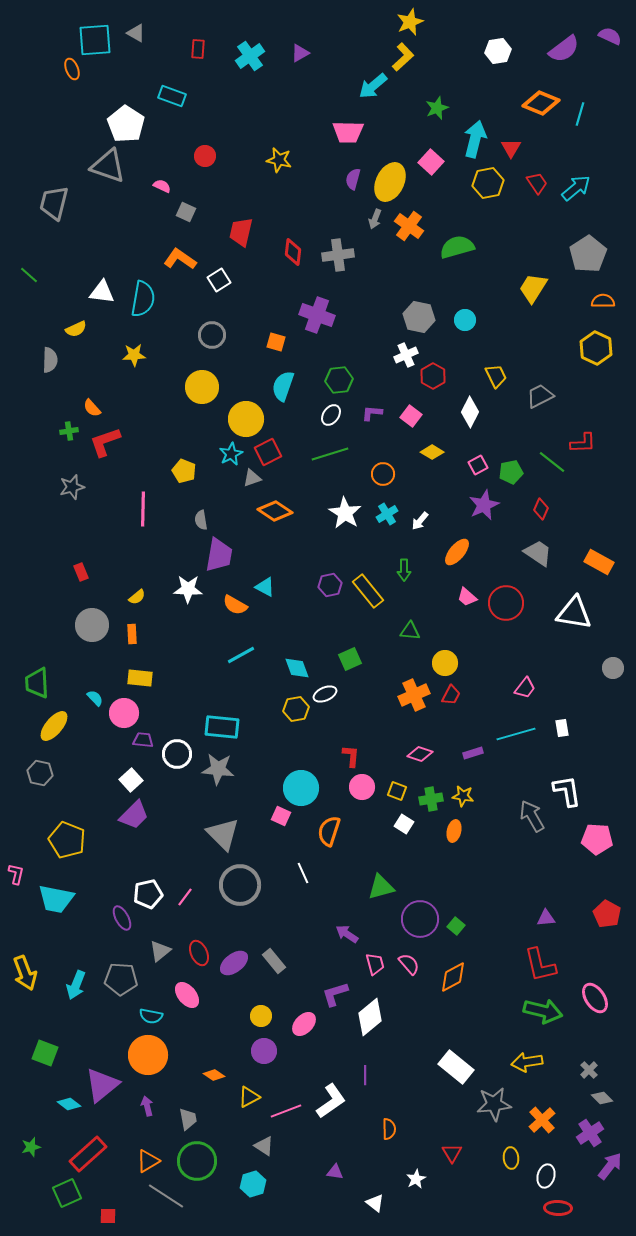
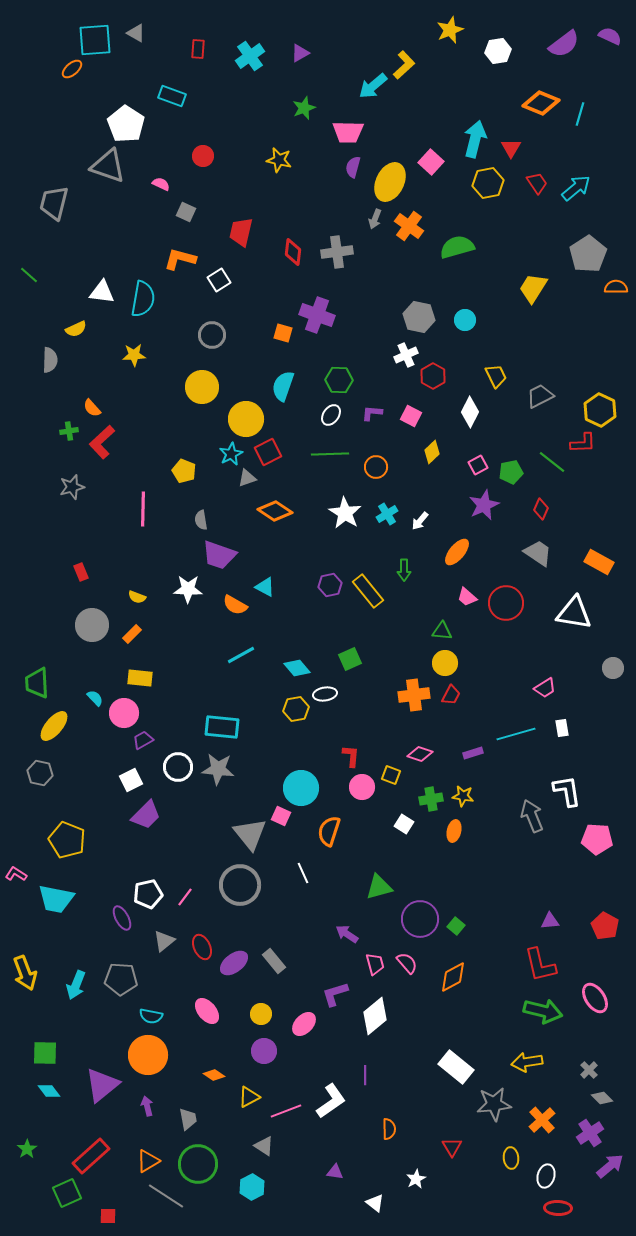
yellow star at (410, 22): moved 40 px right, 8 px down
purple semicircle at (564, 49): moved 5 px up
yellow L-shape at (403, 57): moved 1 px right, 8 px down
orange ellipse at (72, 69): rotated 70 degrees clockwise
green star at (437, 108): moved 133 px left
red circle at (205, 156): moved 2 px left
purple semicircle at (353, 179): moved 12 px up
pink semicircle at (162, 186): moved 1 px left, 2 px up
gray cross at (338, 255): moved 1 px left, 3 px up
orange L-shape at (180, 259): rotated 20 degrees counterclockwise
orange semicircle at (603, 301): moved 13 px right, 14 px up
orange square at (276, 342): moved 7 px right, 9 px up
yellow hexagon at (596, 348): moved 4 px right, 62 px down
green hexagon at (339, 380): rotated 8 degrees clockwise
pink square at (411, 416): rotated 10 degrees counterclockwise
red L-shape at (105, 442): moved 3 px left; rotated 24 degrees counterclockwise
yellow diamond at (432, 452): rotated 75 degrees counterclockwise
green line at (330, 454): rotated 15 degrees clockwise
orange circle at (383, 474): moved 7 px left, 7 px up
gray triangle at (252, 478): moved 5 px left
purple trapezoid at (219, 555): rotated 99 degrees clockwise
yellow semicircle at (137, 597): rotated 60 degrees clockwise
green triangle at (410, 631): moved 32 px right
orange rectangle at (132, 634): rotated 48 degrees clockwise
cyan diamond at (297, 668): rotated 20 degrees counterclockwise
pink trapezoid at (525, 688): moved 20 px right; rotated 20 degrees clockwise
white ellipse at (325, 694): rotated 15 degrees clockwise
orange cross at (414, 695): rotated 16 degrees clockwise
purple trapezoid at (143, 740): rotated 35 degrees counterclockwise
white circle at (177, 754): moved 1 px right, 13 px down
white square at (131, 780): rotated 15 degrees clockwise
yellow square at (397, 791): moved 6 px left, 16 px up
purple trapezoid at (134, 815): moved 12 px right
gray arrow at (532, 816): rotated 8 degrees clockwise
gray triangle at (223, 834): moved 27 px right; rotated 6 degrees clockwise
pink L-shape at (16, 874): rotated 70 degrees counterclockwise
green triangle at (381, 887): moved 2 px left
red pentagon at (607, 914): moved 2 px left, 12 px down
purple triangle at (546, 918): moved 4 px right, 3 px down
gray triangle at (160, 951): moved 4 px right, 10 px up
red ellipse at (199, 953): moved 3 px right, 6 px up
pink semicircle at (409, 964): moved 2 px left, 1 px up
pink ellipse at (187, 995): moved 20 px right, 16 px down
yellow circle at (261, 1016): moved 2 px up
white diamond at (370, 1017): moved 5 px right, 1 px up
green square at (45, 1053): rotated 20 degrees counterclockwise
cyan diamond at (69, 1104): moved 20 px left, 13 px up; rotated 15 degrees clockwise
green star at (31, 1147): moved 4 px left, 2 px down; rotated 18 degrees counterclockwise
red triangle at (452, 1153): moved 6 px up
red rectangle at (88, 1154): moved 3 px right, 2 px down
green circle at (197, 1161): moved 1 px right, 3 px down
purple arrow at (610, 1166): rotated 12 degrees clockwise
cyan hexagon at (253, 1184): moved 1 px left, 3 px down; rotated 10 degrees counterclockwise
